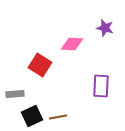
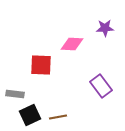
purple star: rotated 18 degrees counterclockwise
red square: moved 1 px right; rotated 30 degrees counterclockwise
purple rectangle: rotated 40 degrees counterclockwise
gray rectangle: rotated 12 degrees clockwise
black square: moved 2 px left, 1 px up
